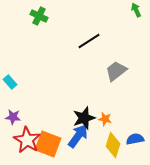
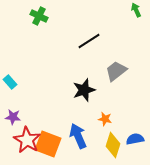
black star: moved 28 px up
blue arrow: rotated 60 degrees counterclockwise
